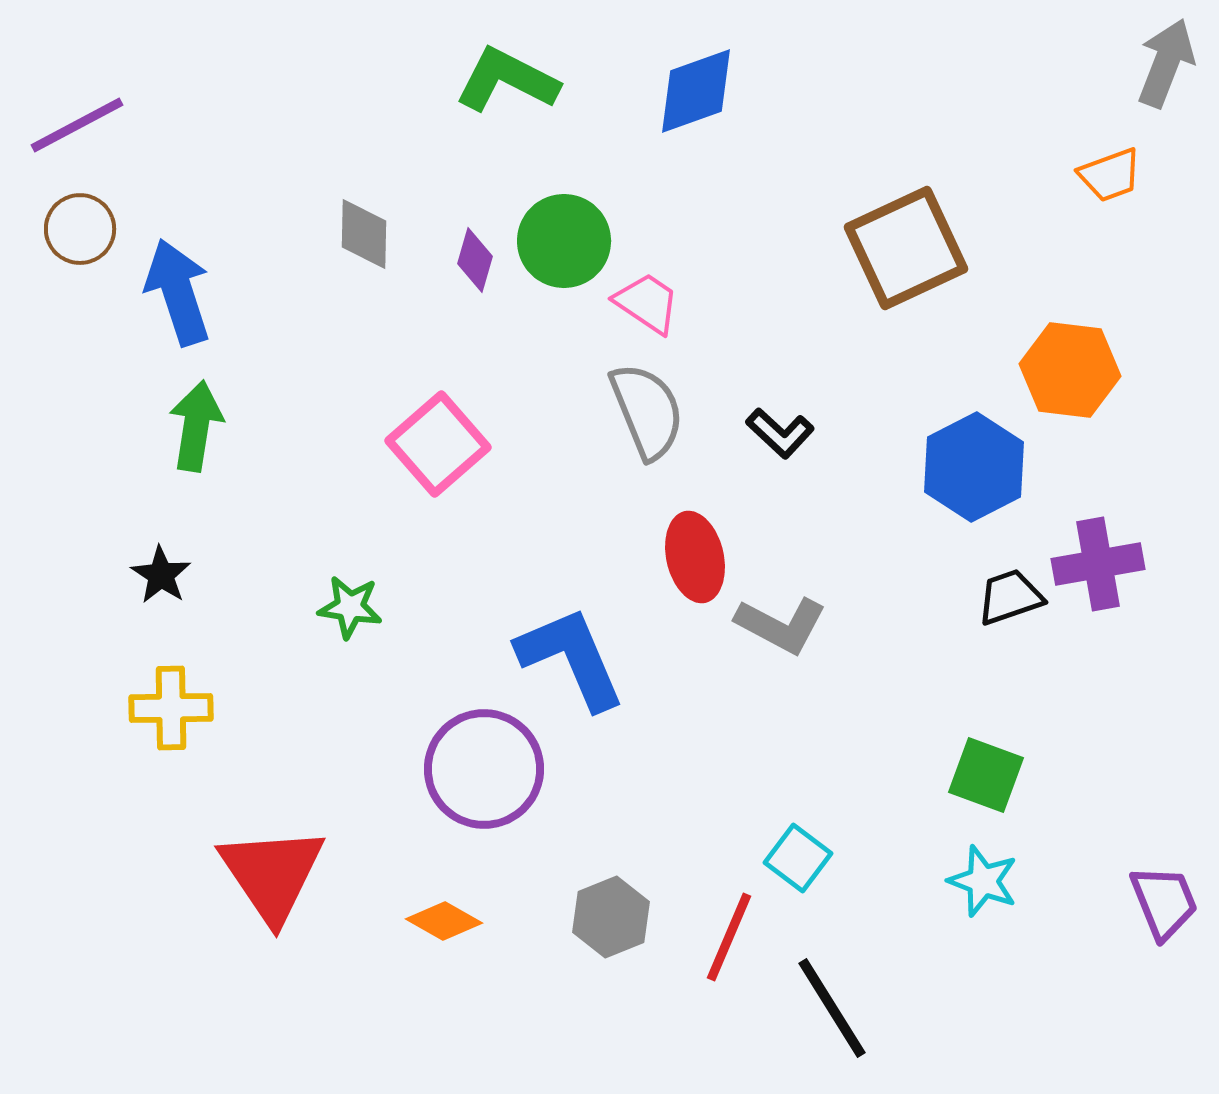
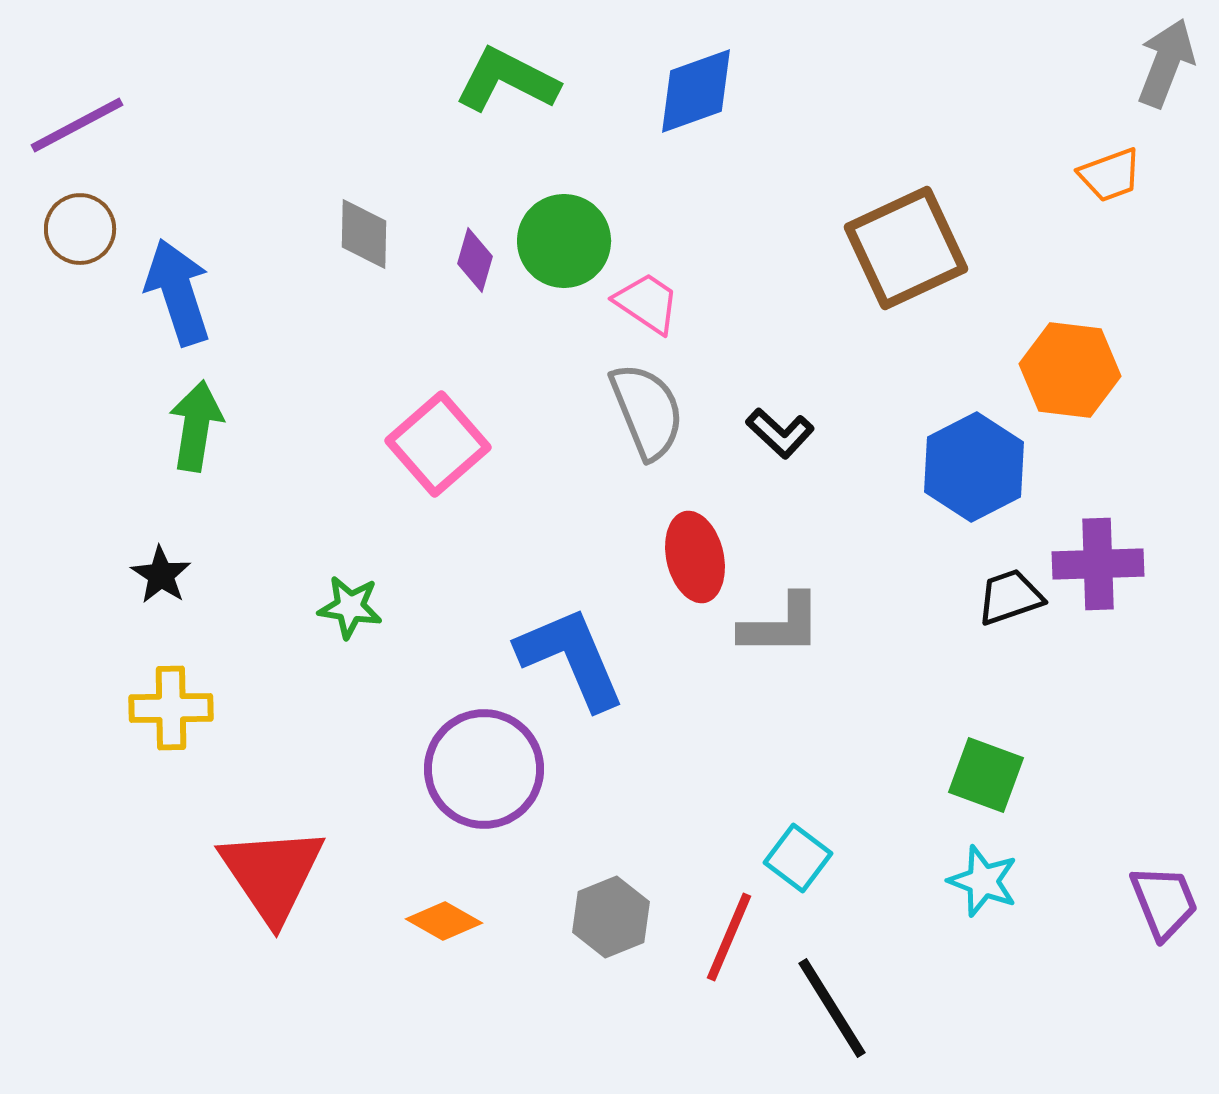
purple cross: rotated 8 degrees clockwise
gray L-shape: rotated 28 degrees counterclockwise
